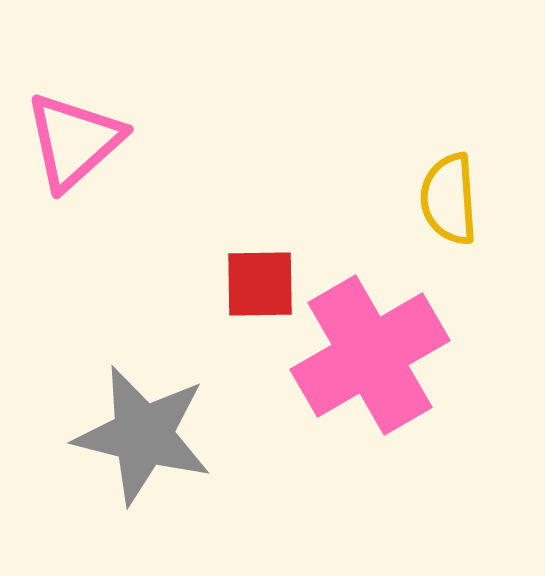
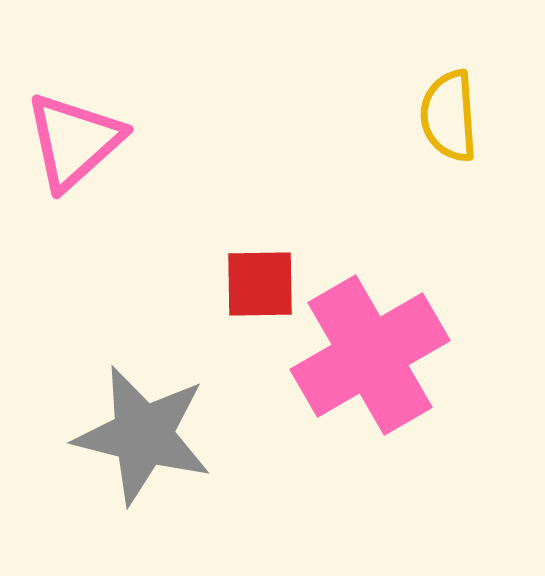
yellow semicircle: moved 83 px up
